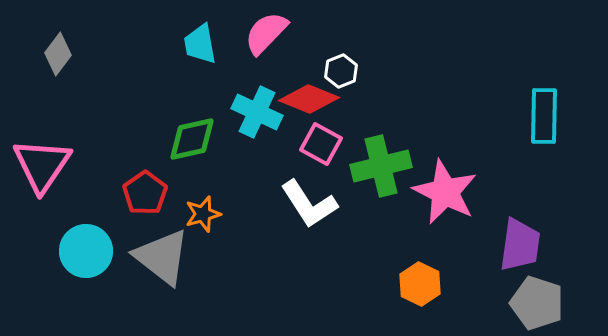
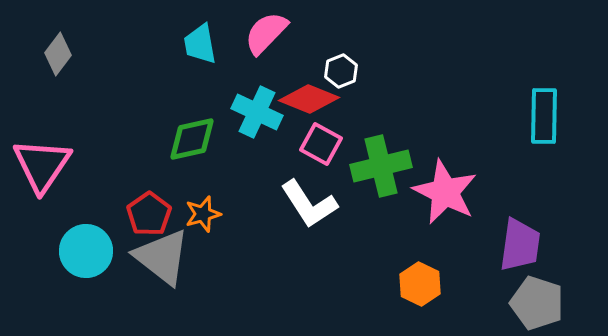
red pentagon: moved 4 px right, 21 px down
